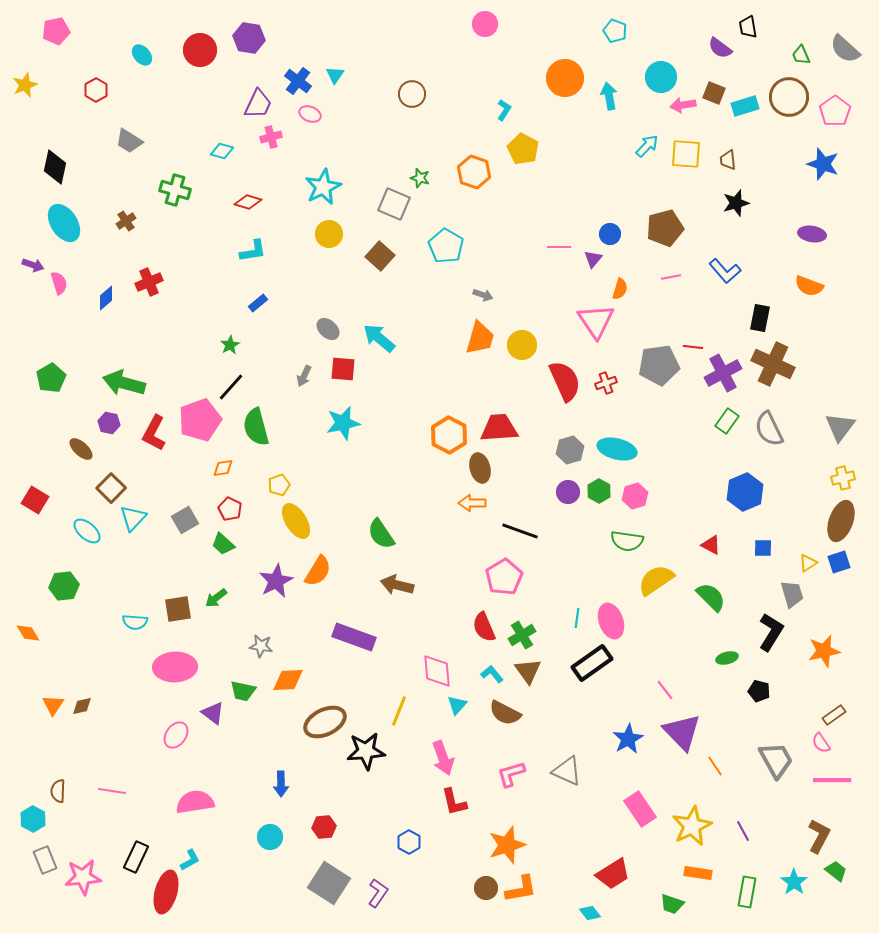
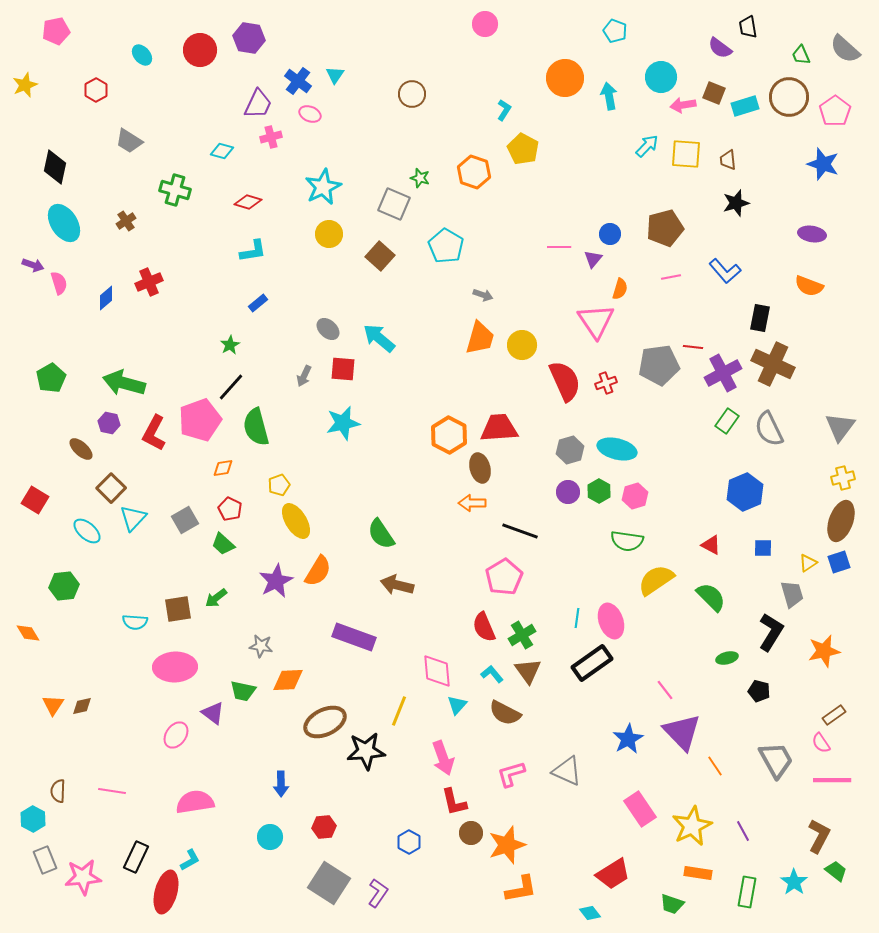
brown circle at (486, 888): moved 15 px left, 55 px up
